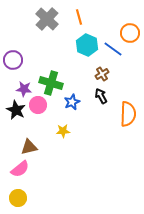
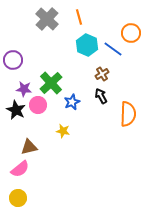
orange circle: moved 1 px right
green cross: rotated 30 degrees clockwise
yellow star: rotated 16 degrees clockwise
